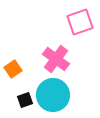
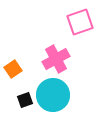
pink cross: rotated 24 degrees clockwise
